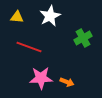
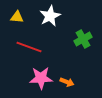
green cross: moved 1 px down
